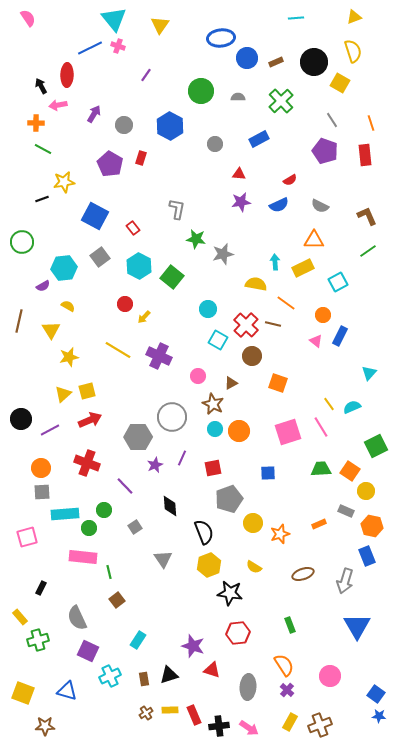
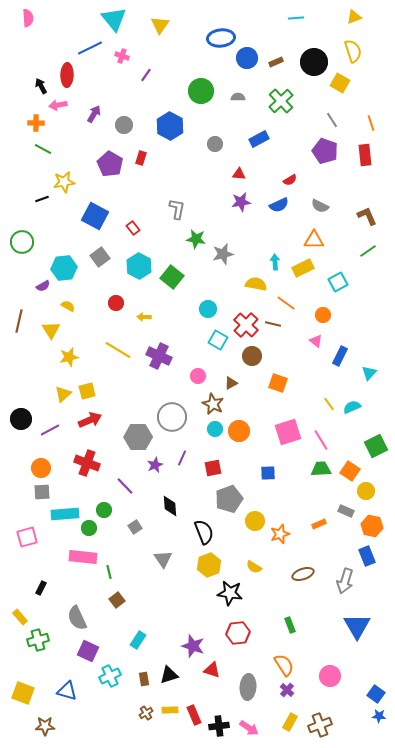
pink semicircle at (28, 18): rotated 30 degrees clockwise
pink cross at (118, 46): moved 4 px right, 10 px down
red circle at (125, 304): moved 9 px left, 1 px up
yellow arrow at (144, 317): rotated 48 degrees clockwise
blue rectangle at (340, 336): moved 20 px down
pink line at (321, 427): moved 13 px down
yellow circle at (253, 523): moved 2 px right, 2 px up
